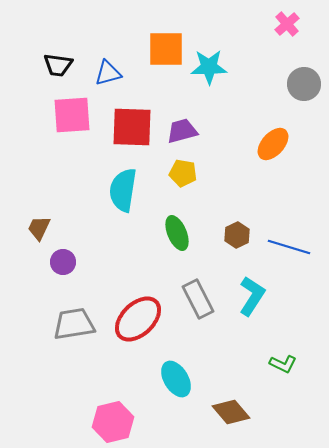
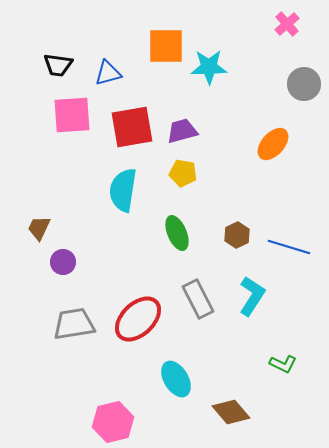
orange square: moved 3 px up
red square: rotated 12 degrees counterclockwise
